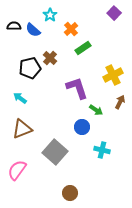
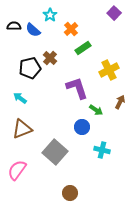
yellow cross: moved 4 px left, 5 px up
